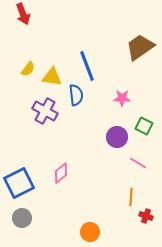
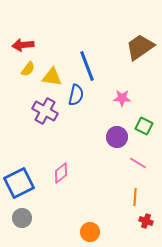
red arrow: moved 31 px down; rotated 105 degrees clockwise
blue semicircle: rotated 20 degrees clockwise
orange line: moved 4 px right
red cross: moved 5 px down
